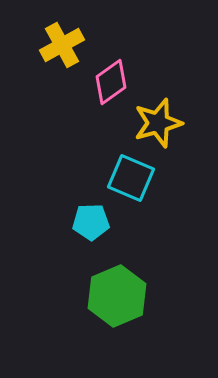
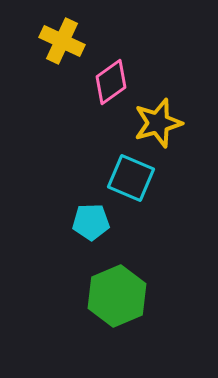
yellow cross: moved 4 px up; rotated 36 degrees counterclockwise
